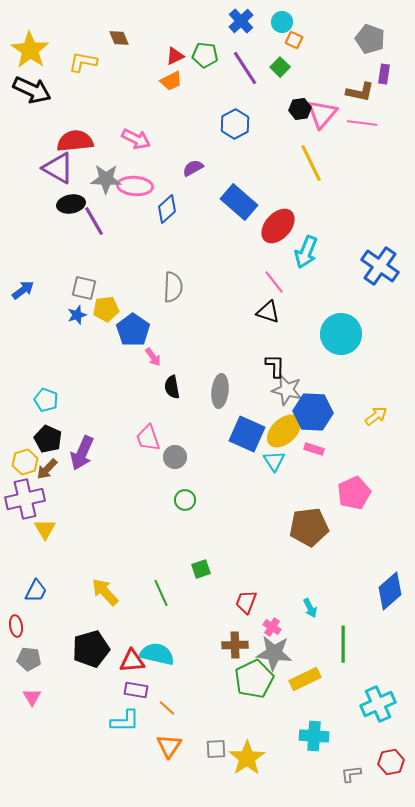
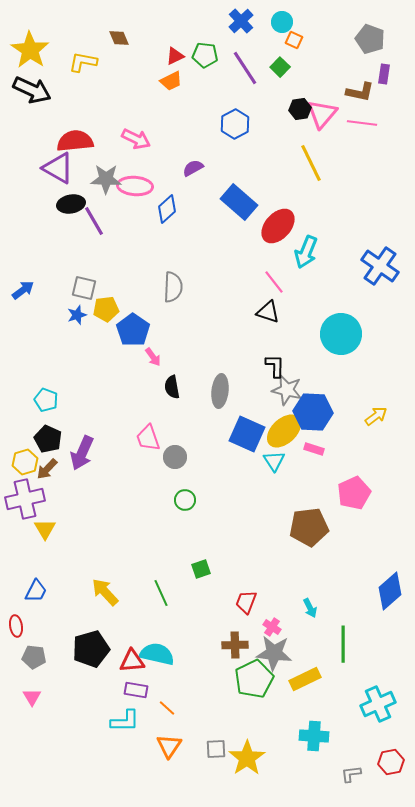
gray pentagon at (29, 659): moved 5 px right, 2 px up
